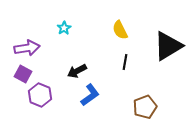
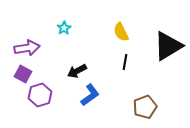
yellow semicircle: moved 1 px right, 2 px down
purple hexagon: rotated 20 degrees clockwise
